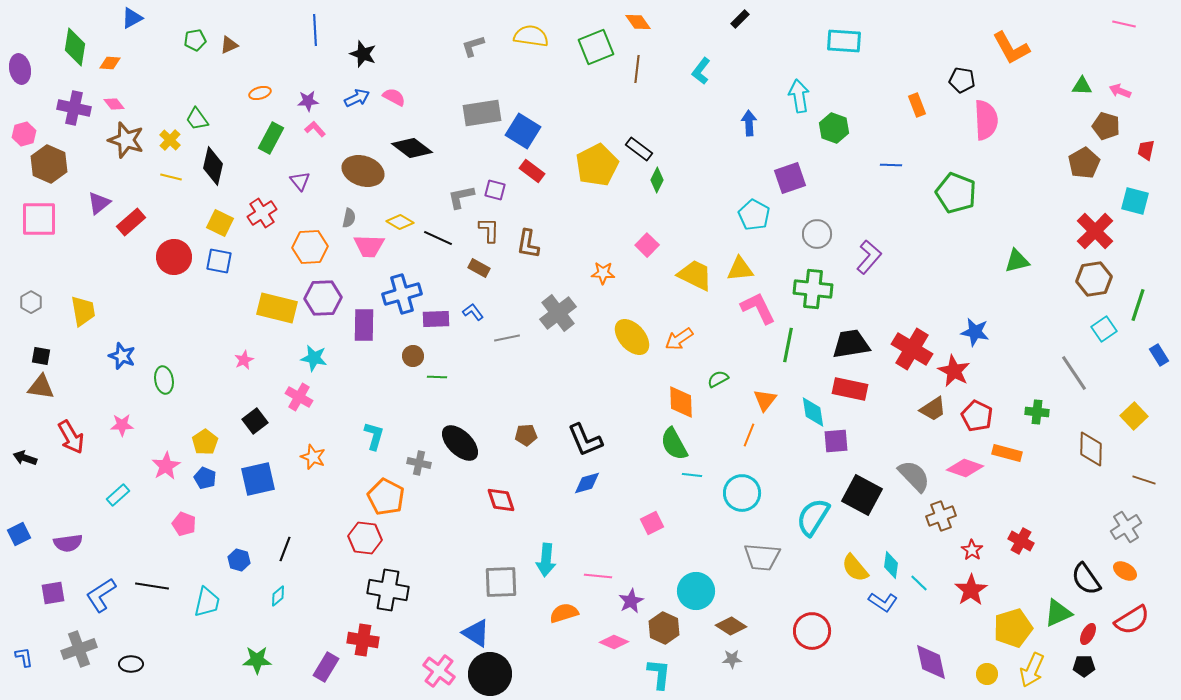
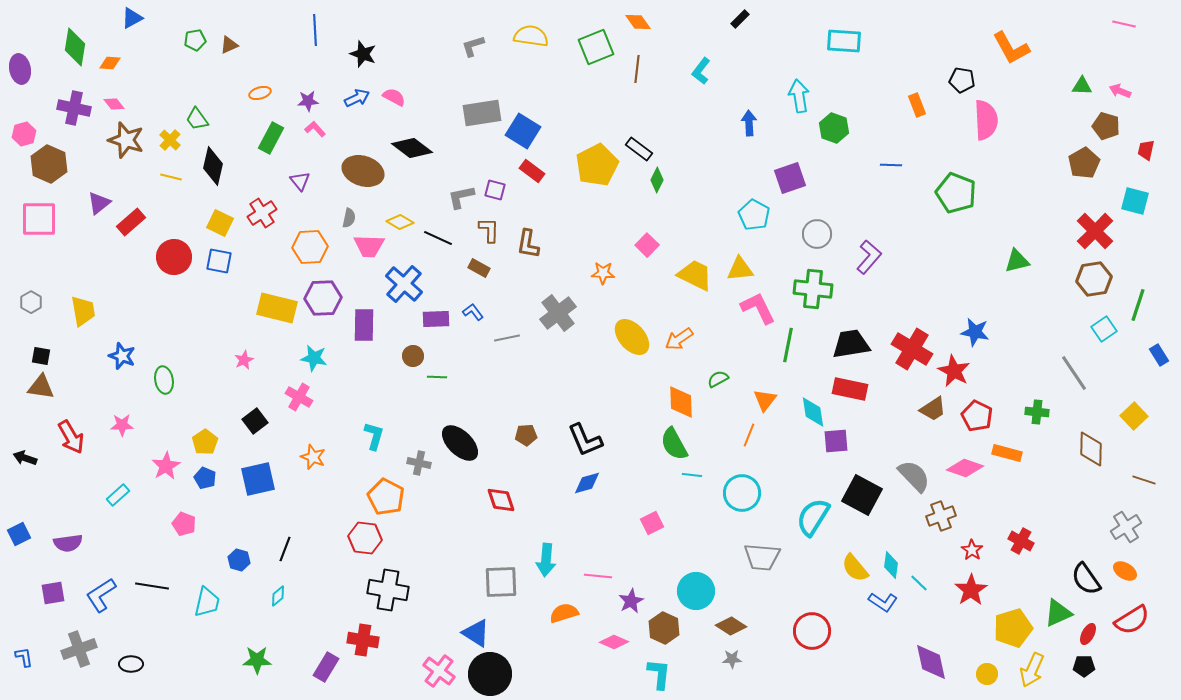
blue cross at (402, 294): moved 2 px right, 10 px up; rotated 33 degrees counterclockwise
